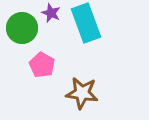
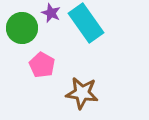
cyan rectangle: rotated 15 degrees counterclockwise
